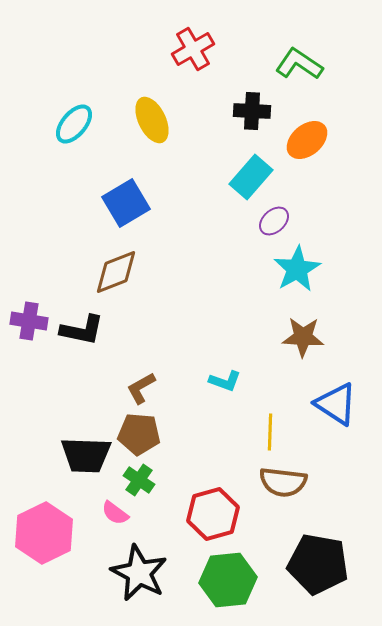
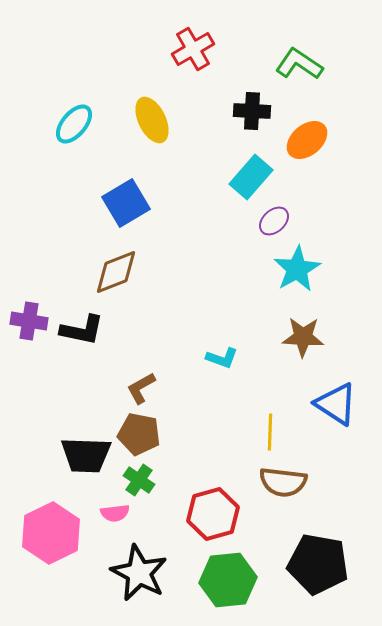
cyan L-shape: moved 3 px left, 23 px up
brown pentagon: rotated 6 degrees clockwise
pink semicircle: rotated 44 degrees counterclockwise
pink hexagon: moved 7 px right
